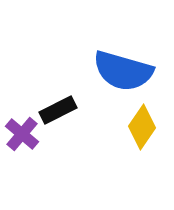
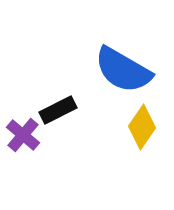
blue semicircle: moved 1 px up; rotated 14 degrees clockwise
purple cross: moved 1 px right, 1 px down
